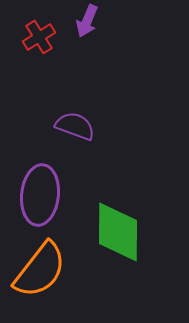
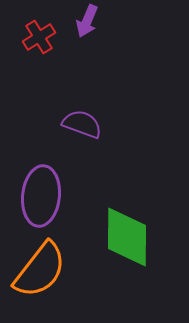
purple semicircle: moved 7 px right, 2 px up
purple ellipse: moved 1 px right, 1 px down
green diamond: moved 9 px right, 5 px down
